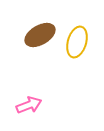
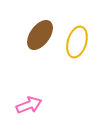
brown ellipse: rotated 24 degrees counterclockwise
